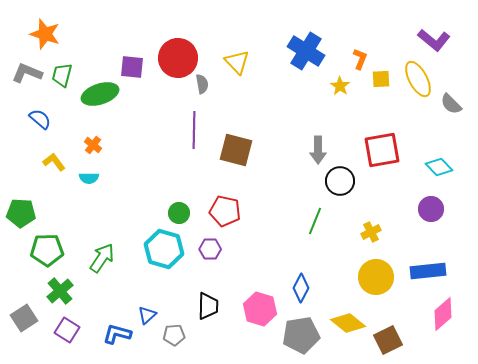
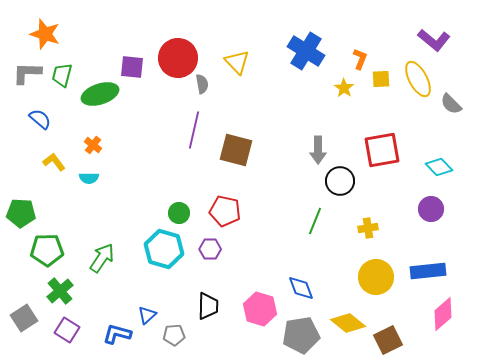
gray L-shape at (27, 73): rotated 20 degrees counterclockwise
yellow star at (340, 86): moved 4 px right, 2 px down
purple line at (194, 130): rotated 12 degrees clockwise
yellow cross at (371, 232): moved 3 px left, 4 px up; rotated 18 degrees clockwise
blue diamond at (301, 288): rotated 48 degrees counterclockwise
